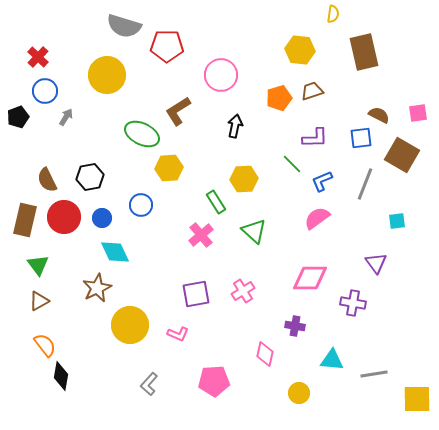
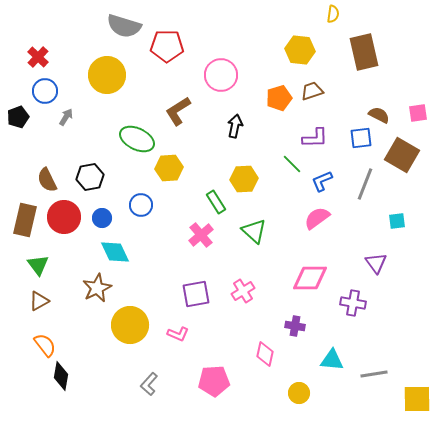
green ellipse at (142, 134): moved 5 px left, 5 px down
